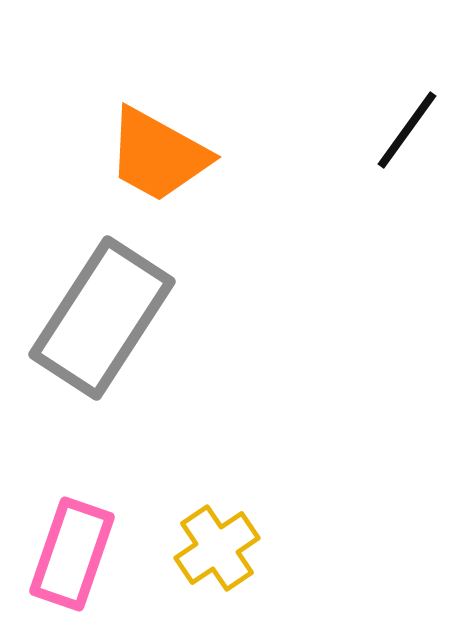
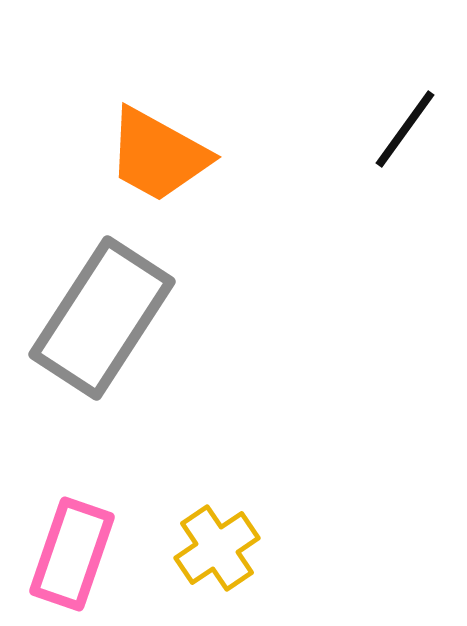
black line: moved 2 px left, 1 px up
